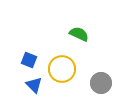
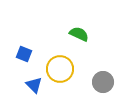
blue square: moved 5 px left, 6 px up
yellow circle: moved 2 px left
gray circle: moved 2 px right, 1 px up
